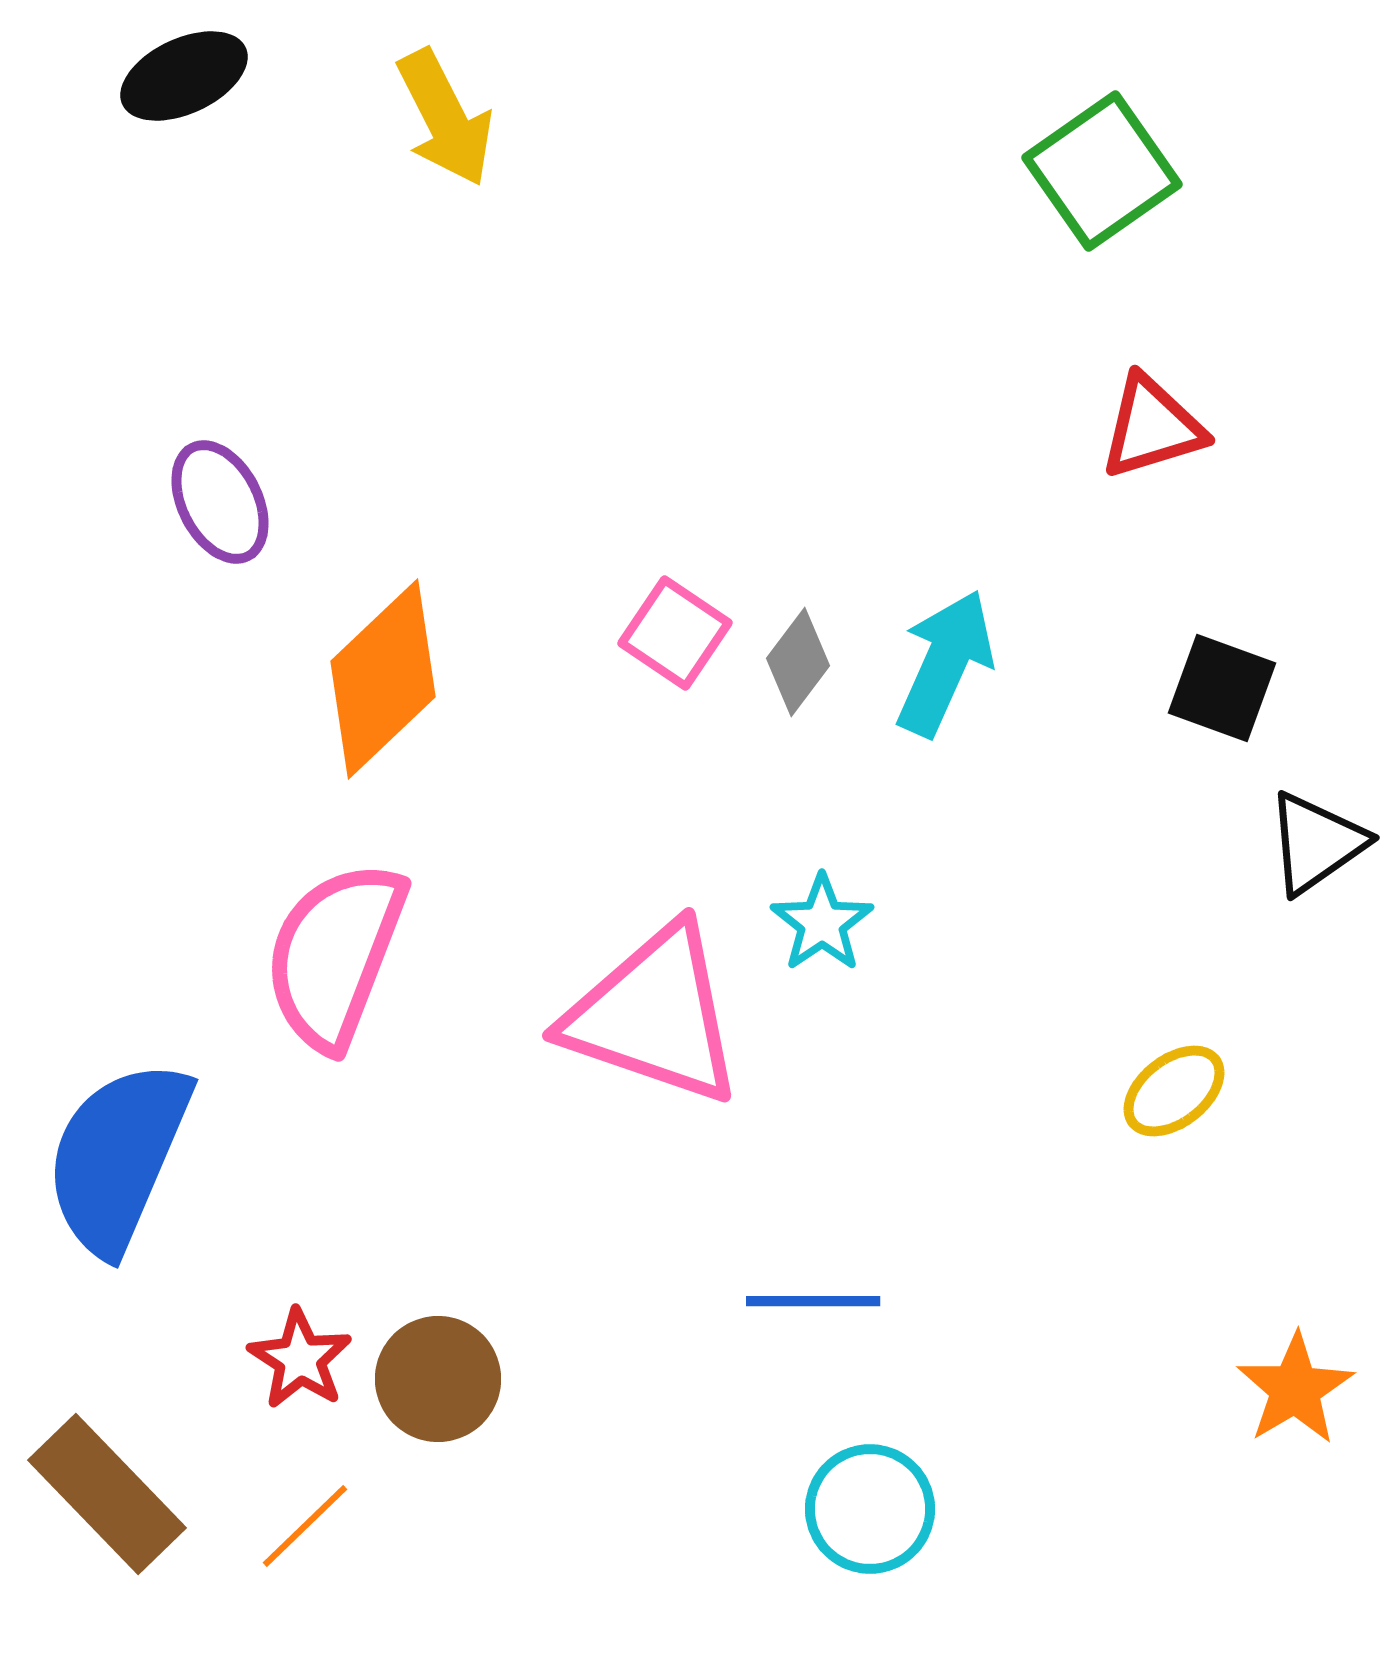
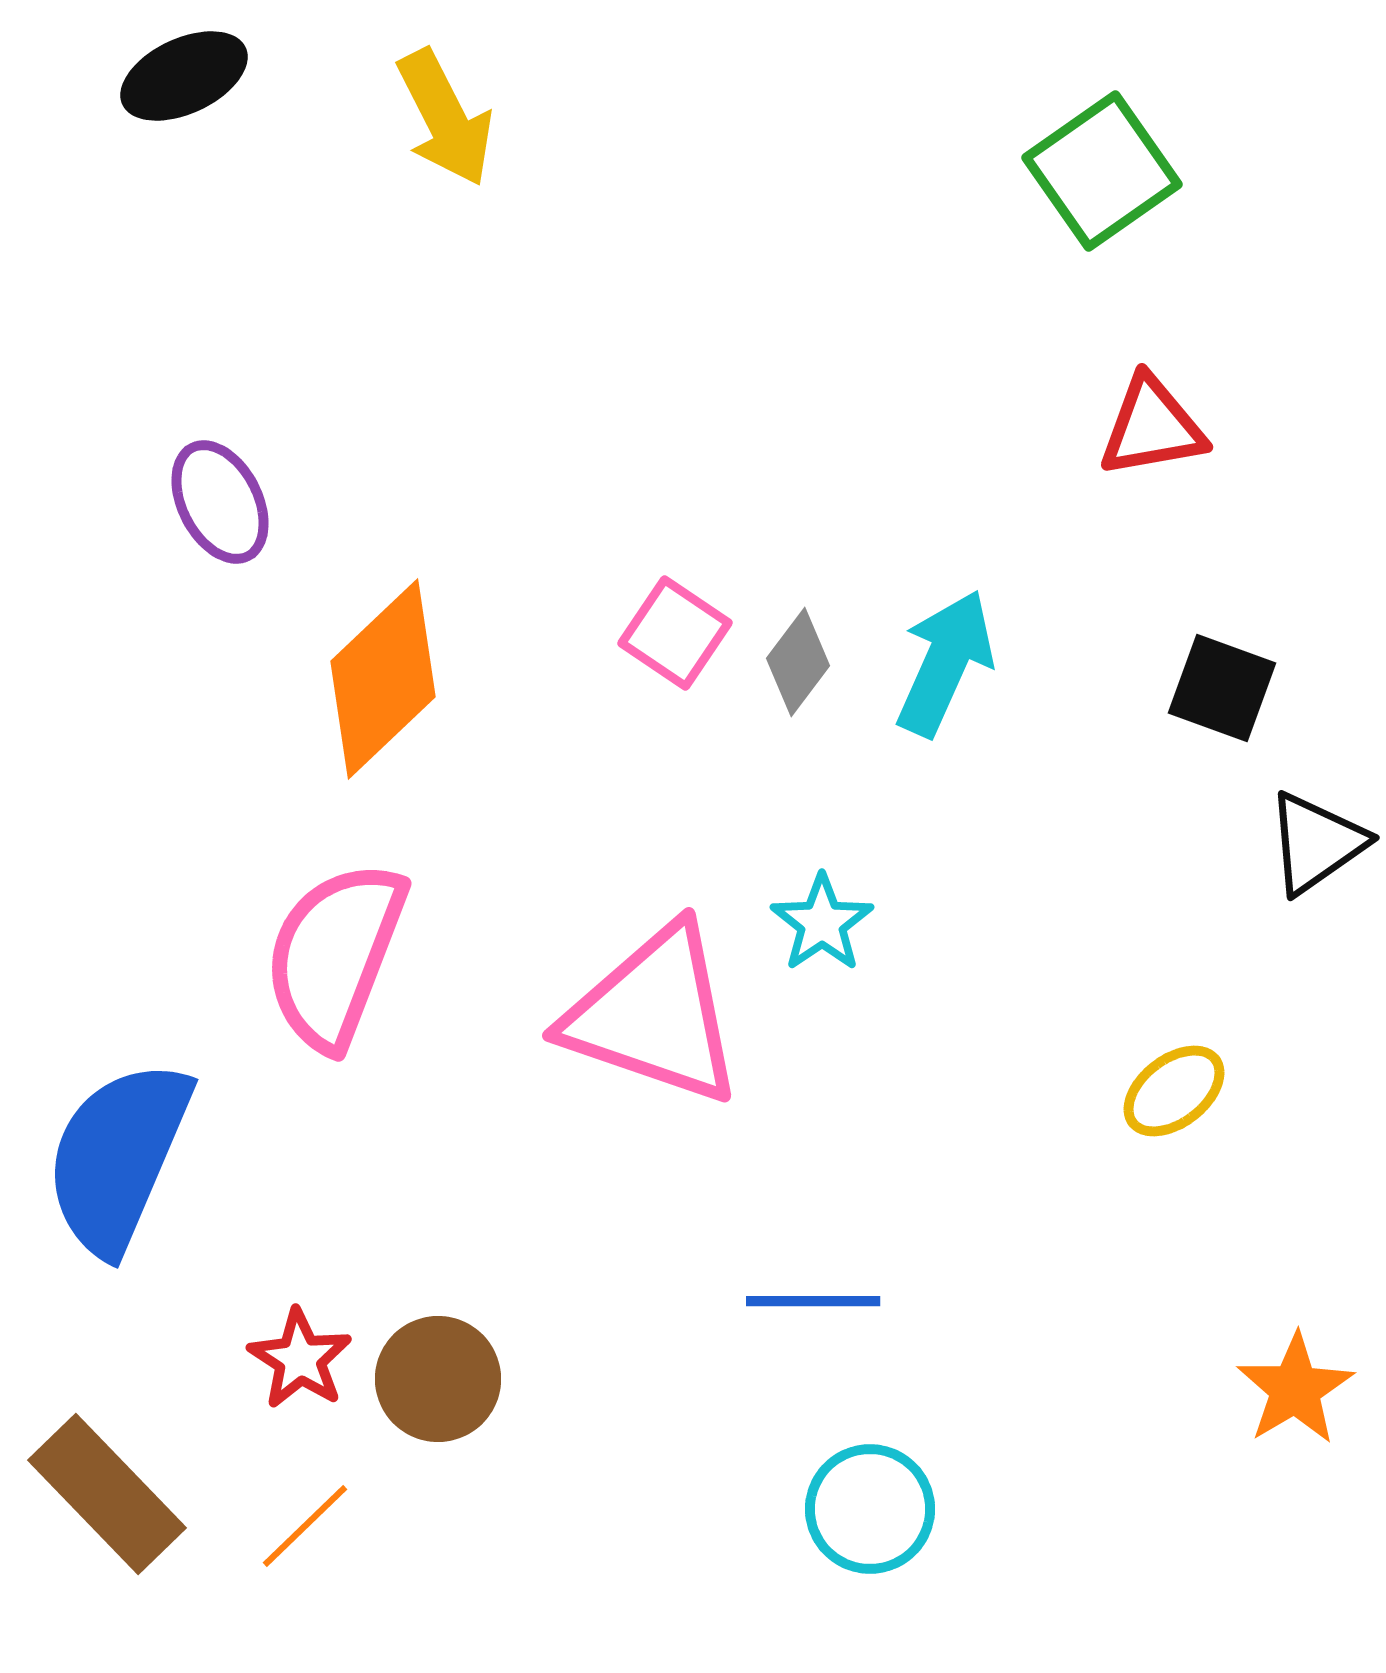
red triangle: rotated 7 degrees clockwise
